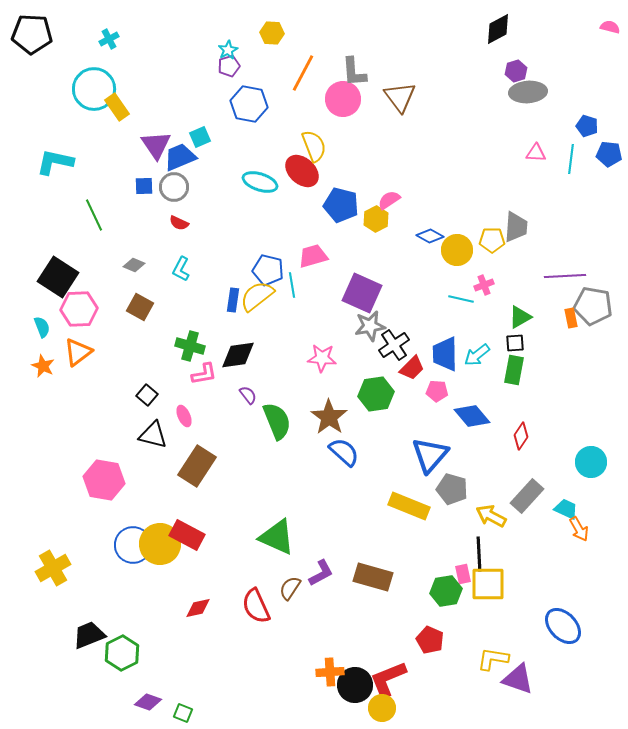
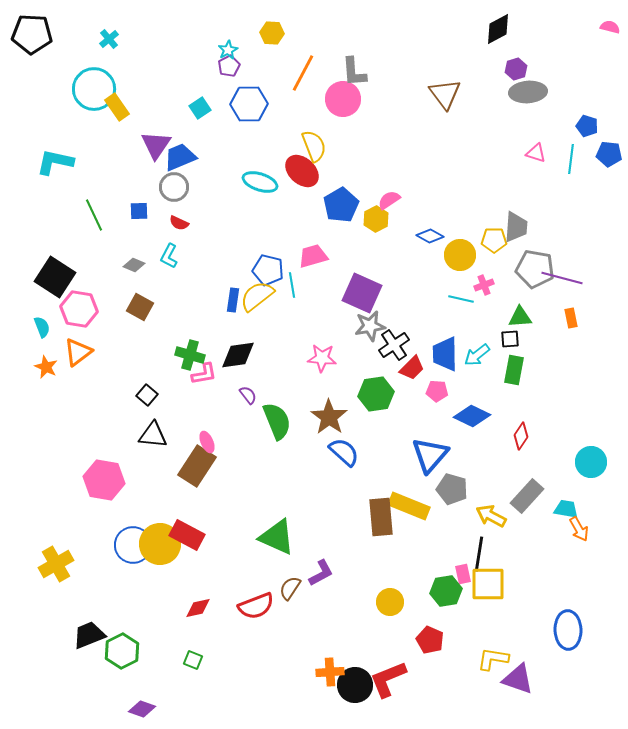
cyan cross at (109, 39): rotated 12 degrees counterclockwise
purple pentagon at (229, 66): rotated 10 degrees counterclockwise
purple hexagon at (516, 71): moved 2 px up
brown triangle at (400, 97): moved 45 px right, 3 px up
blue hexagon at (249, 104): rotated 12 degrees counterclockwise
cyan square at (200, 137): moved 29 px up; rotated 10 degrees counterclockwise
purple triangle at (156, 145): rotated 8 degrees clockwise
pink triangle at (536, 153): rotated 15 degrees clockwise
blue square at (144, 186): moved 5 px left, 25 px down
blue pentagon at (341, 205): rotated 28 degrees clockwise
yellow pentagon at (492, 240): moved 2 px right
yellow circle at (457, 250): moved 3 px right, 5 px down
cyan L-shape at (181, 269): moved 12 px left, 13 px up
purple line at (565, 276): moved 3 px left, 2 px down; rotated 18 degrees clockwise
black square at (58, 277): moved 3 px left
gray pentagon at (593, 306): moved 58 px left, 37 px up
pink hexagon at (79, 309): rotated 12 degrees clockwise
green triangle at (520, 317): rotated 25 degrees clockwise
black square at (515, 343): moved 5 px left, 4 px up
green cross at (190, 346): moved 9 px down
orange star at (43, 366): moved 3 px right, 1 px down
pink ellipse at (184, 416): moved 23 px right, 26 px down
blue diamond at (472, 416): rotated 24 degrees counterclockwise
black triangle at (153, 435): rotated 8 degrees counterclockwise
cyan trapezoid at (566, 509): rotated 15 degrees counterclockwise
black line at (479, 554): rotated 12 degrees clockwise
yellow cross at (53, 568): moved 3 px right, 4 px up
brown rectangle at (373, 577): moved 8 px right, 60 px up; rotated 69 degrees clockwise
red semicircle at (256, 606): rotated 87 degrees counterclockwise
blue ellipse at (563, 626): moved 5 px right, 4 px down; rotated 42 degrees clockwise
green hexagon at (122, 653): moved 2 px up
purple diamond at (148, 702): moved 6 px left, 7 px down
yellow circle at (382, 708): moved 8 px right, 106 px up
green square at (183, 713): moved 10 px right, 53 px up
